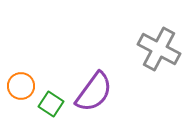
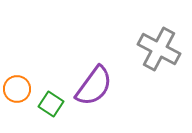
orange circle: moved 4 px left, 3 px down
purple semicircle: moved 6 px up
